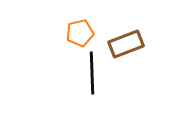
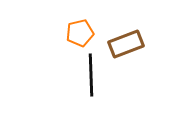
black line: moved 1 px left, 2 px down
